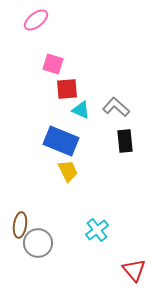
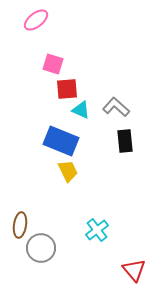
gray circle: moved 3 px right, 5 px down
